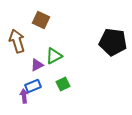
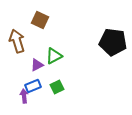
brown square: moved 1 px left
green square: moved 6 px left, 3 px down
